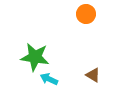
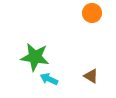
orange circle: moved 6 px right, 1 px up
brown triangle: moved 2 px left, 1 px down
